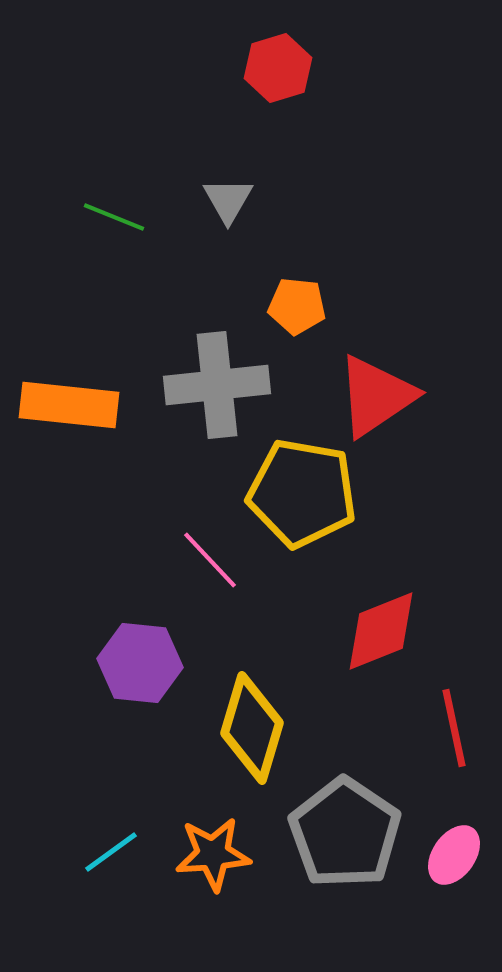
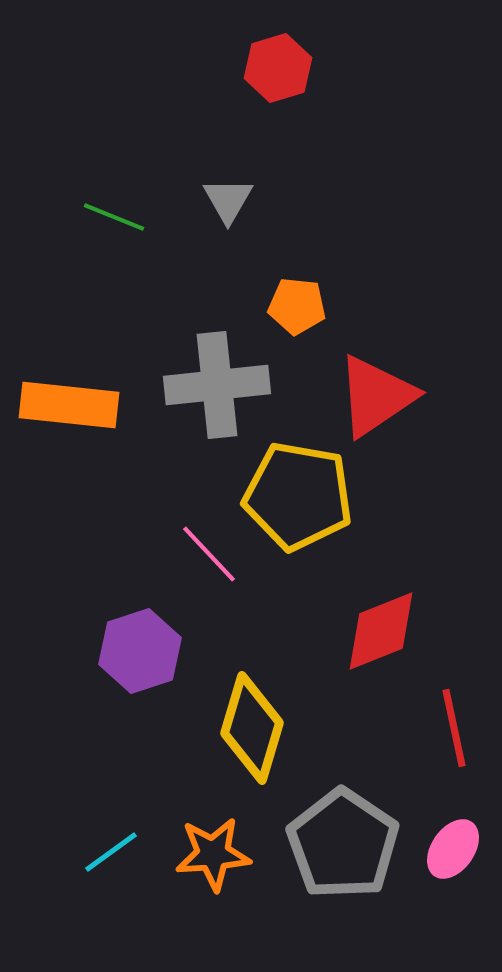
yellow pentagon: moved 4 px left, 3 px down
pink line: moved 1 px left, 6 px up
purple hexagon: moved 12 px up; rotated 24 degrees counterclockwise
gray pentagon: moved 2 px left, 11 px down
pink ellipse: moved 1 px left, 6 px up
